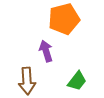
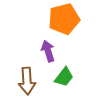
purple arrow: moved 2 px right
green trapezoid: moved 13 px left, 4 px up
